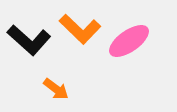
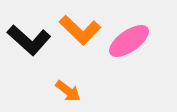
orange L-shape: moved 1 px down
orange arrow: moved 12 px right, 2 px down
